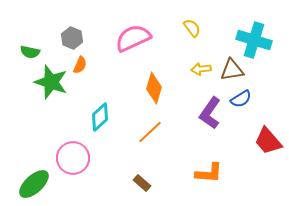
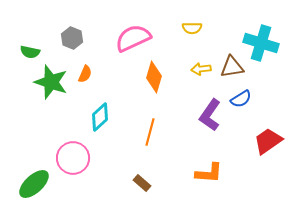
yellow semicircle: rotated 126 degrees clockwise
cyan cross: moved 7 px right, 3 px down
orange semicircle: moved 5 px right, 9 px down
brown triangle: moved 3 px up
orange diamond: moved 11 px up
purple L-shape: moved 2 px down
orange line: rotated 32 degrees counterclockwise
red trapezoid: rotated 96 degrees clockwise
